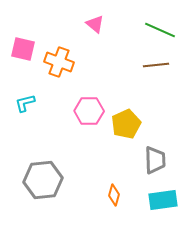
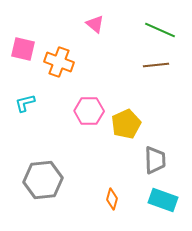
orange diamond: moved 2 px left, 4 px down
cyan rectangle: rotated 28 degrees clockwise
